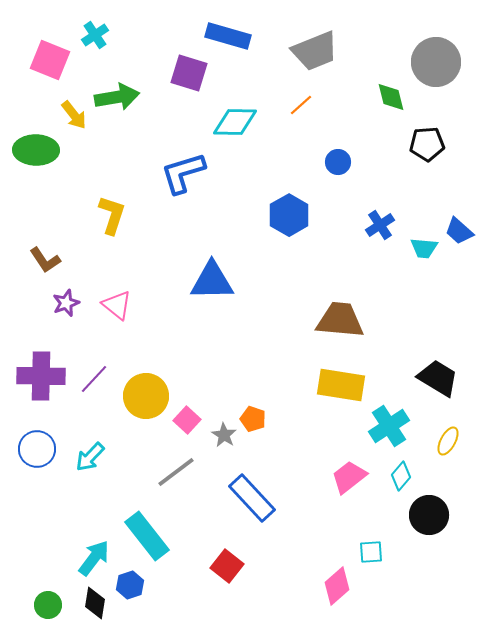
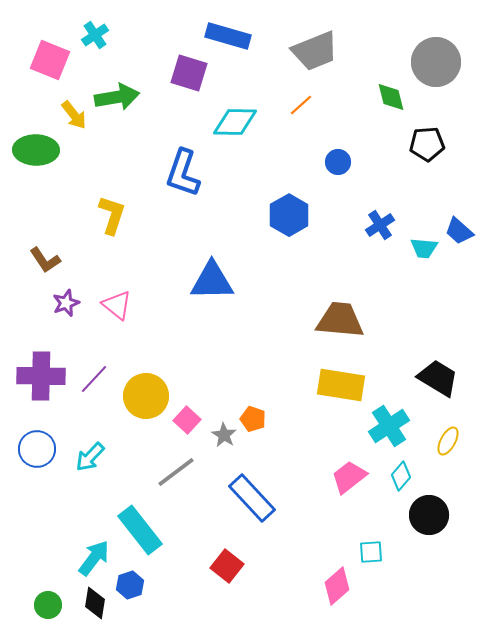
blue L-shape at (183, 173): rotated 54 degrees counterclockwise
cyan rectangle at (147, 536): moved 7 px left, 6 px up
